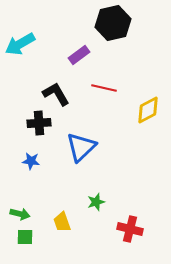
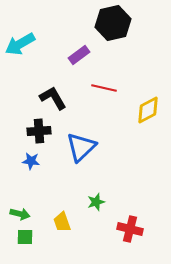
black L-shape: moved 3 px left, 4 px down
black cross: moved 8 px down
